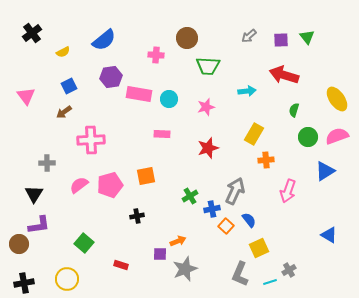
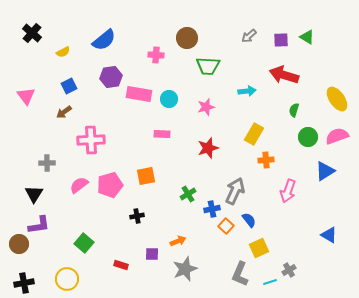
black cross at (32, 33): rotated 12 degrees counterclockwise
green triangle at (307, 37): rotated 21 degrees counterclockwise
green cross at (190, 196): moved 2 px left, 2 px up
purple square at (160, 254): moved 8 px left
